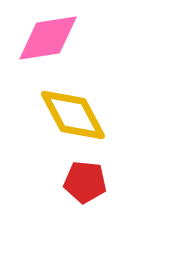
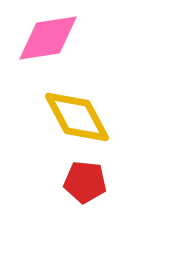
yellow diamond: moved 4 px right, 2 px down
